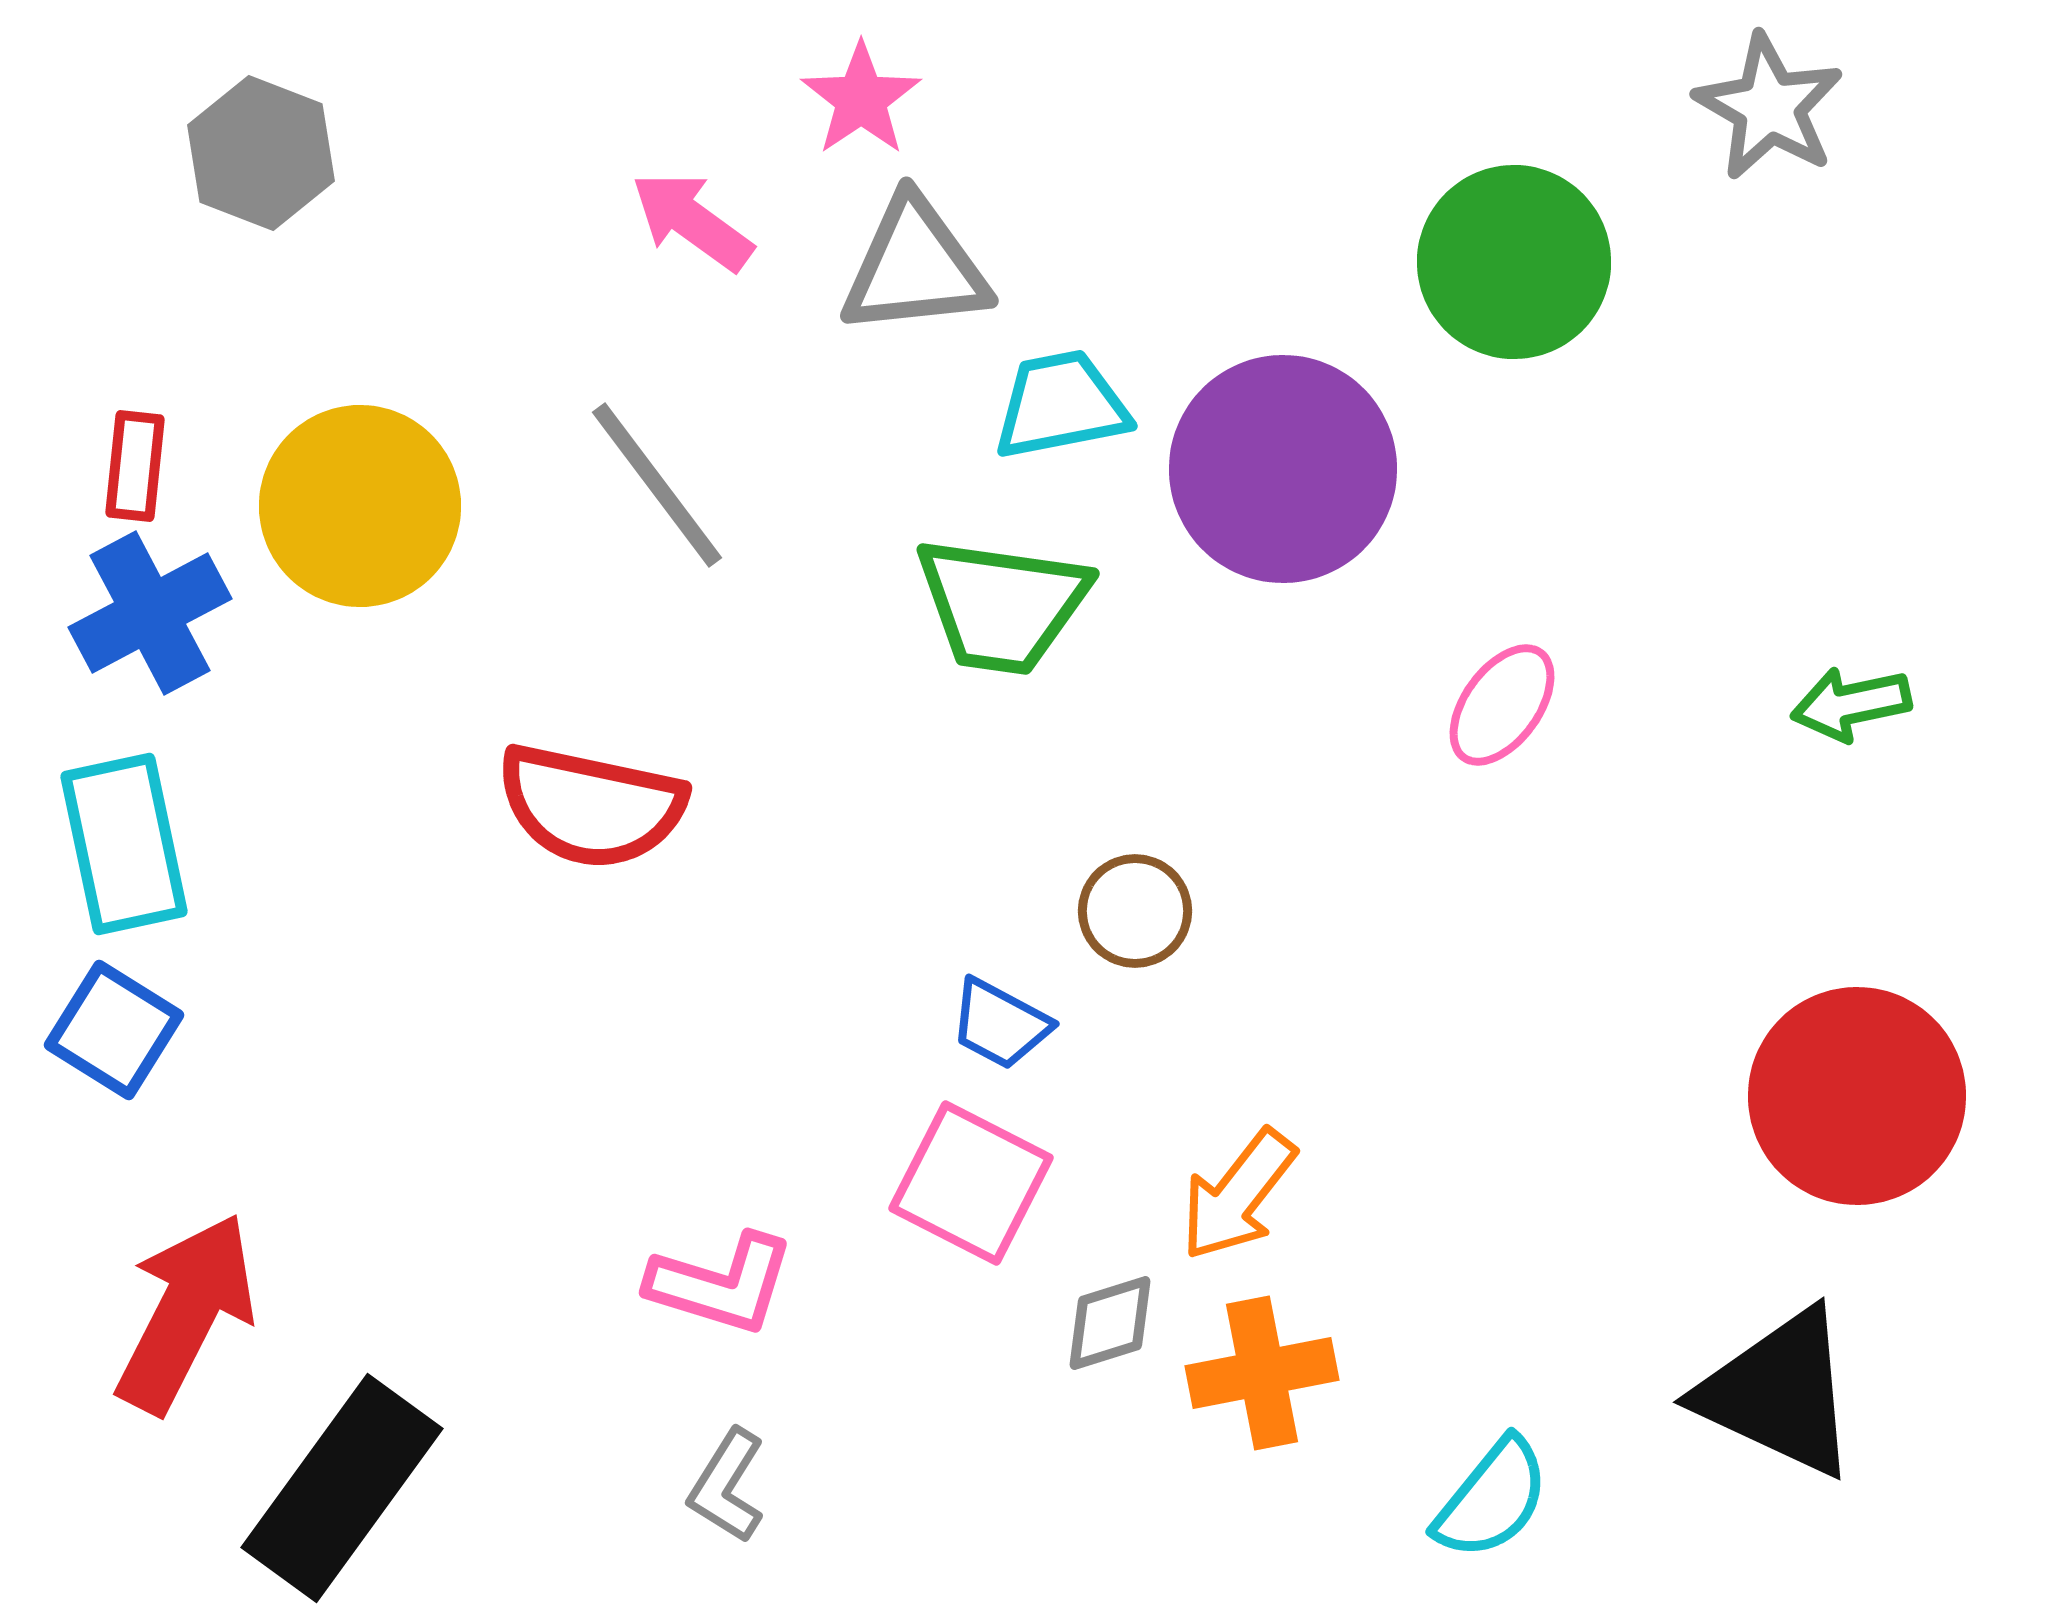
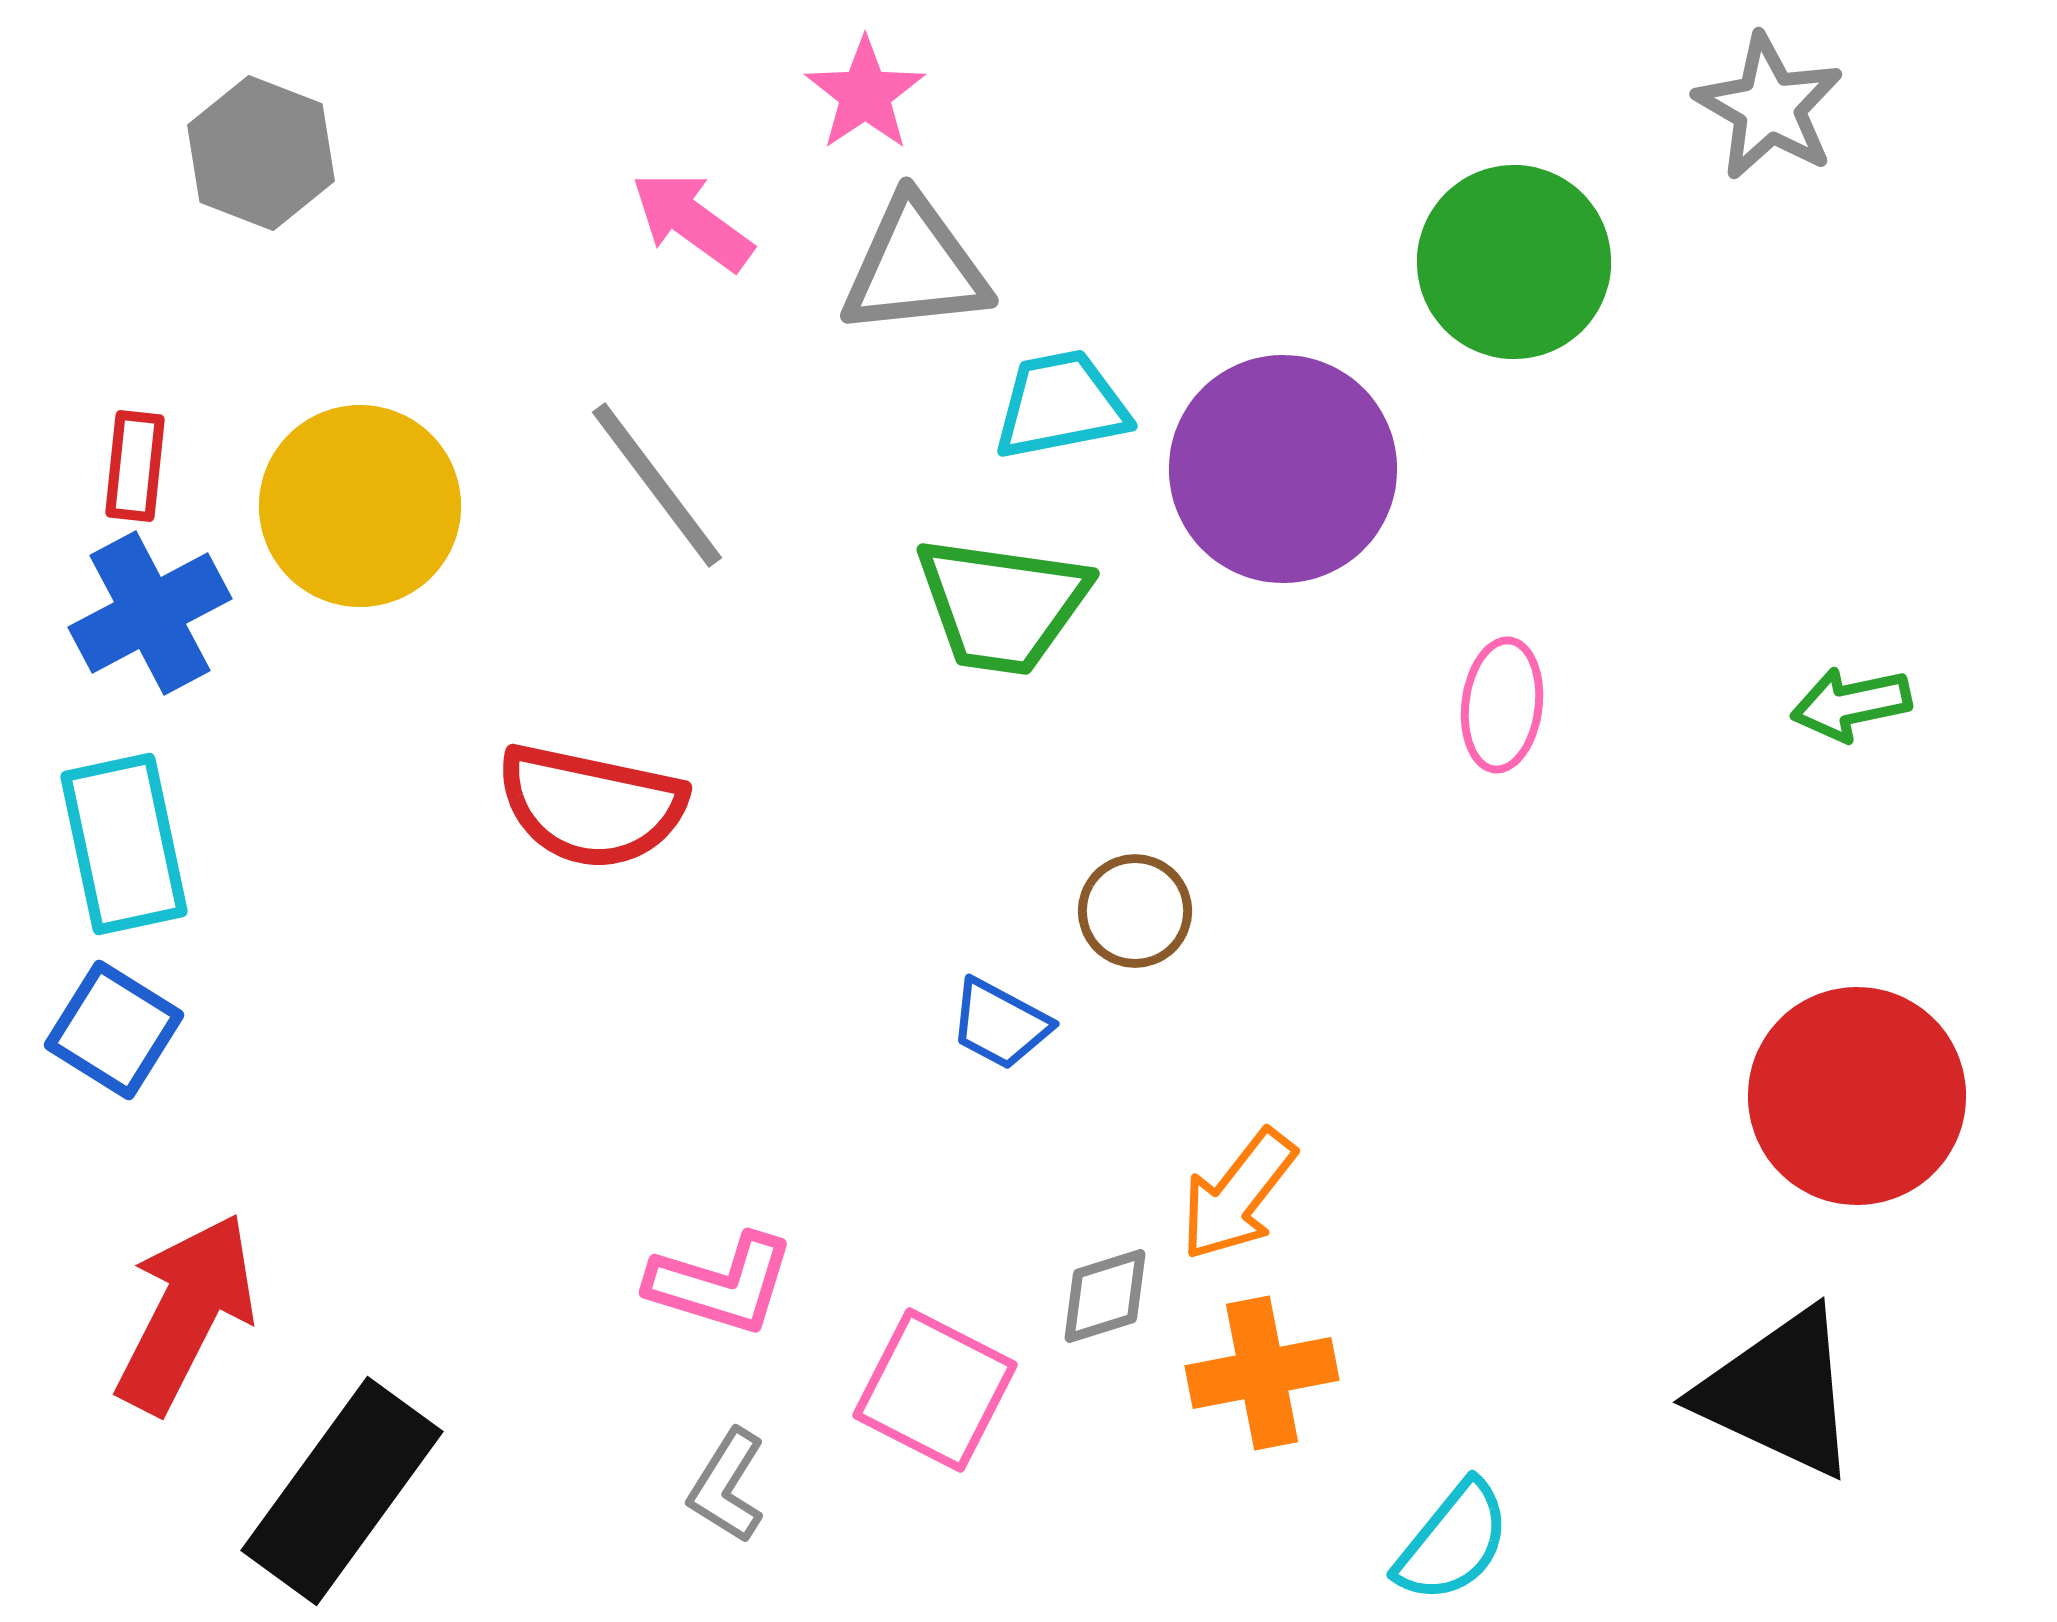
pink star: moved 4 px right, 5 px up
pink ellipse: rotated 29 degrees counterclockwise
pink square: moved 36 px left, 207 px down
gray diamond: moved 5 px left, 27 px up
black rectangle: moved 3 px down
cyan semicircle: moved 39 px left, 43 px down
